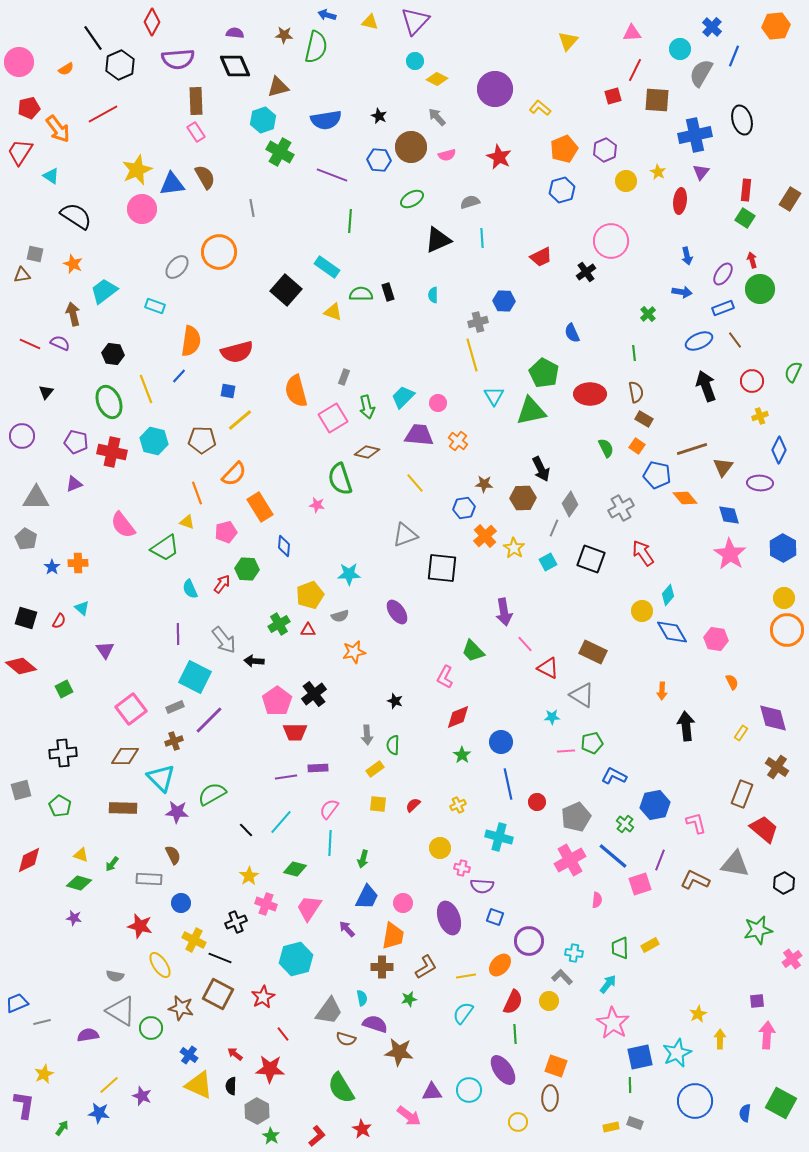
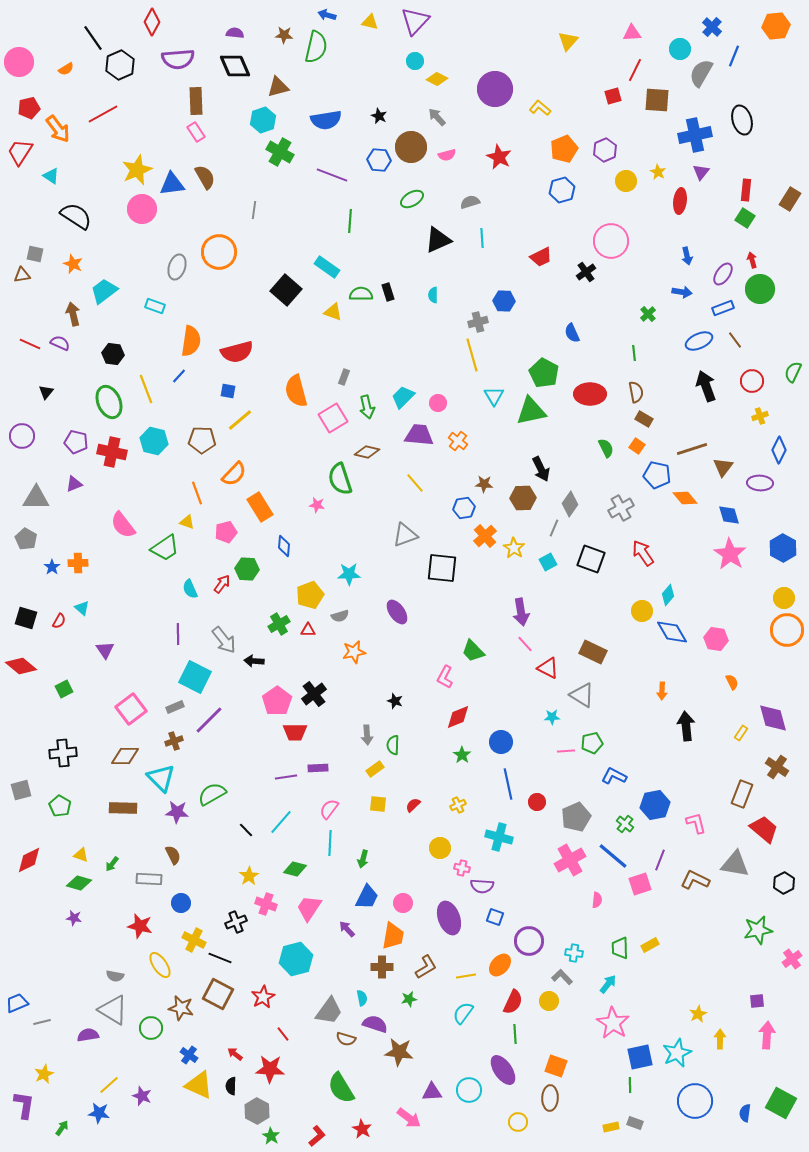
gray line at (252, 208): moved 2 px right, 2 px down; rotated 18 degrees clockwise
gray ellipse at (177, 267): rotated 25 degrees counterclockwise
purple arrow at (504, 612): moved 17 px right
gray triangle at (121, 1011): moved 8 px left, 1 px up
pink arrow at (409, 1116): moved 2 px down
